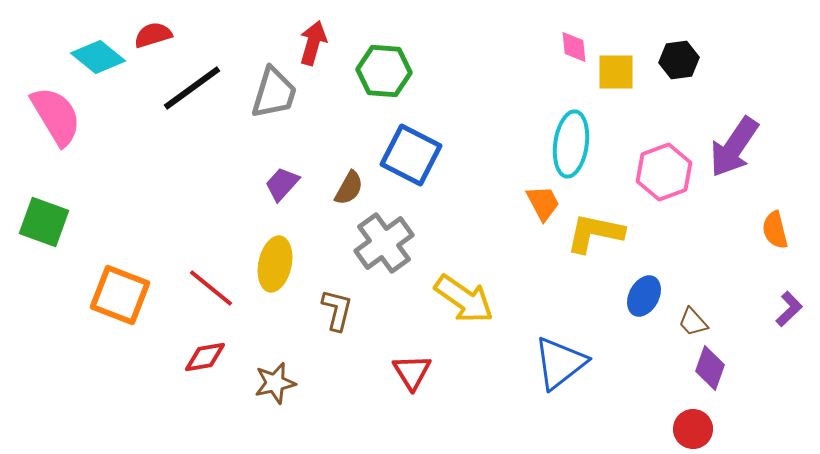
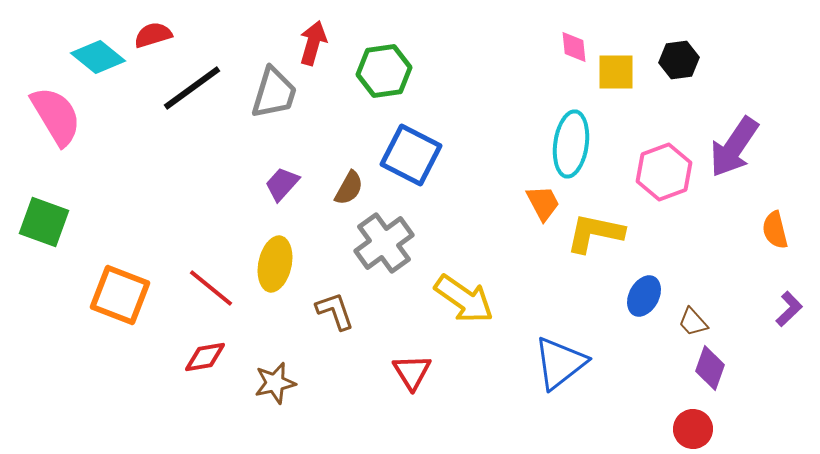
green hexagon: rotated 12 degrees counterclockwise
brown L-shape: moved 2 px left, 1 px down; rotated 33 degrees counterclockwise
